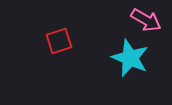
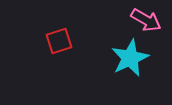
cyan star: rotated 24 degrees clockwise
